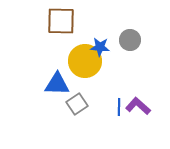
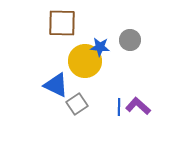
brown square: moved 1 px right, 2 px down
blue triangle: moved 1 px left, 1 px down; rotated 24 degrees clockwise
